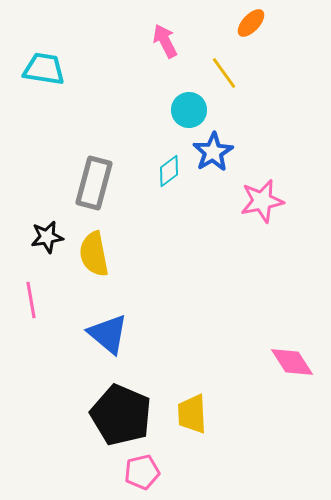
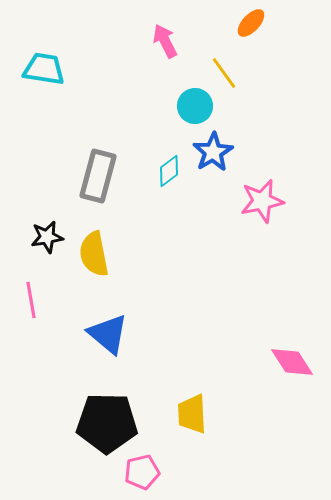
cyan circle: moved 6 px right, 4 px up
gray rectangle: moved 4 px right, 7 px up
black pentagon: moved 14 px left, 8 px down; rotated 22 degrees counterclockwise
